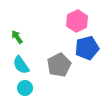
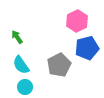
cyan circle: moved 1 px up
